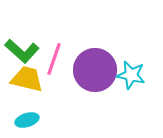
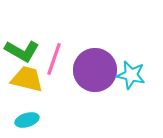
green L-shape: rotated 12 degrees counterclockwise
